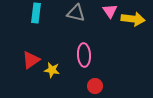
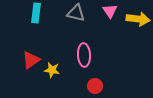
yellow arrow: moved 5 px right
